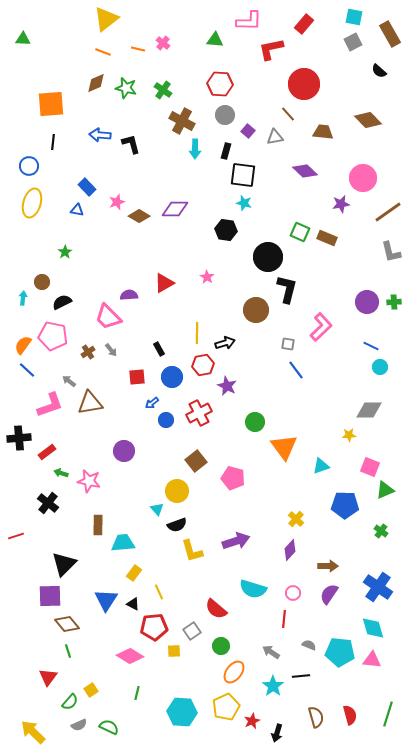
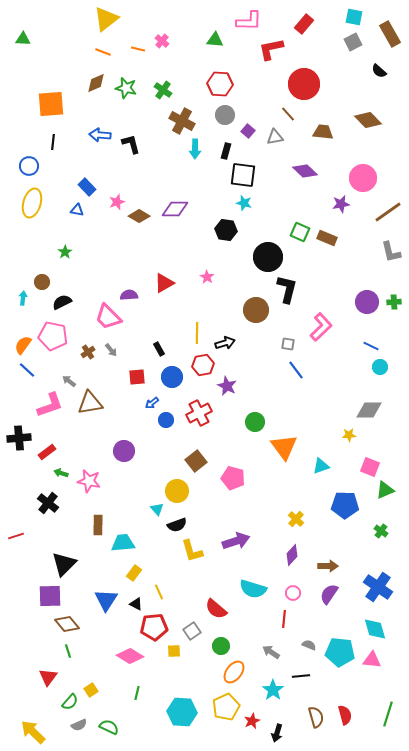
pink cross at (163, 43): moved 1 px left, 2 px up
purple diamond at (290, 550): moved 2 px right, 5 px down
black triangle at (133, 604): moved 3 px right
cyan diamond at (373, 628): moved 2 px right, 1 px down
cyan star at (273, 686): moved 4 px down
red semicircle at (350, 715): moved 5 px left
